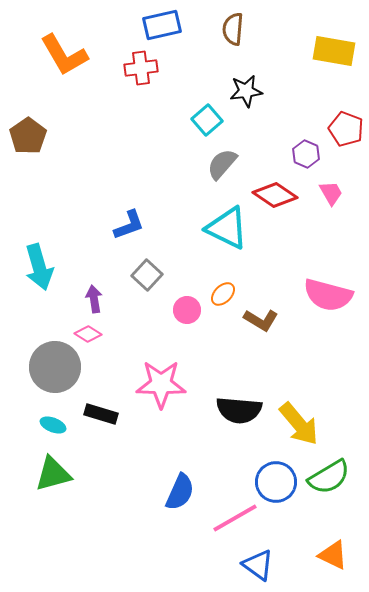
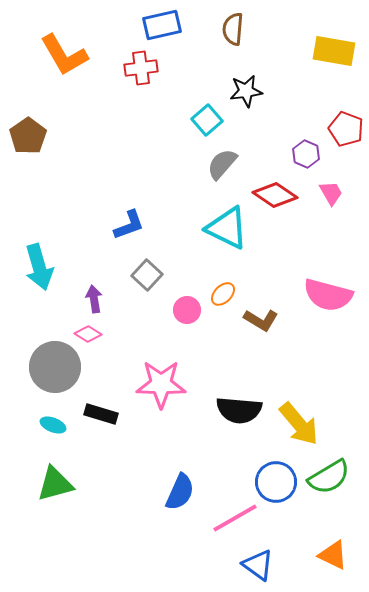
green triangle: moved 2 px right, 10 px down
